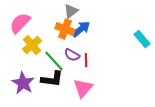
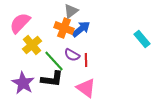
orange cross: moved 1 px left, 1 px up
pink triangle: moved 3 px right; rotated 35 degrees counterclockwise
